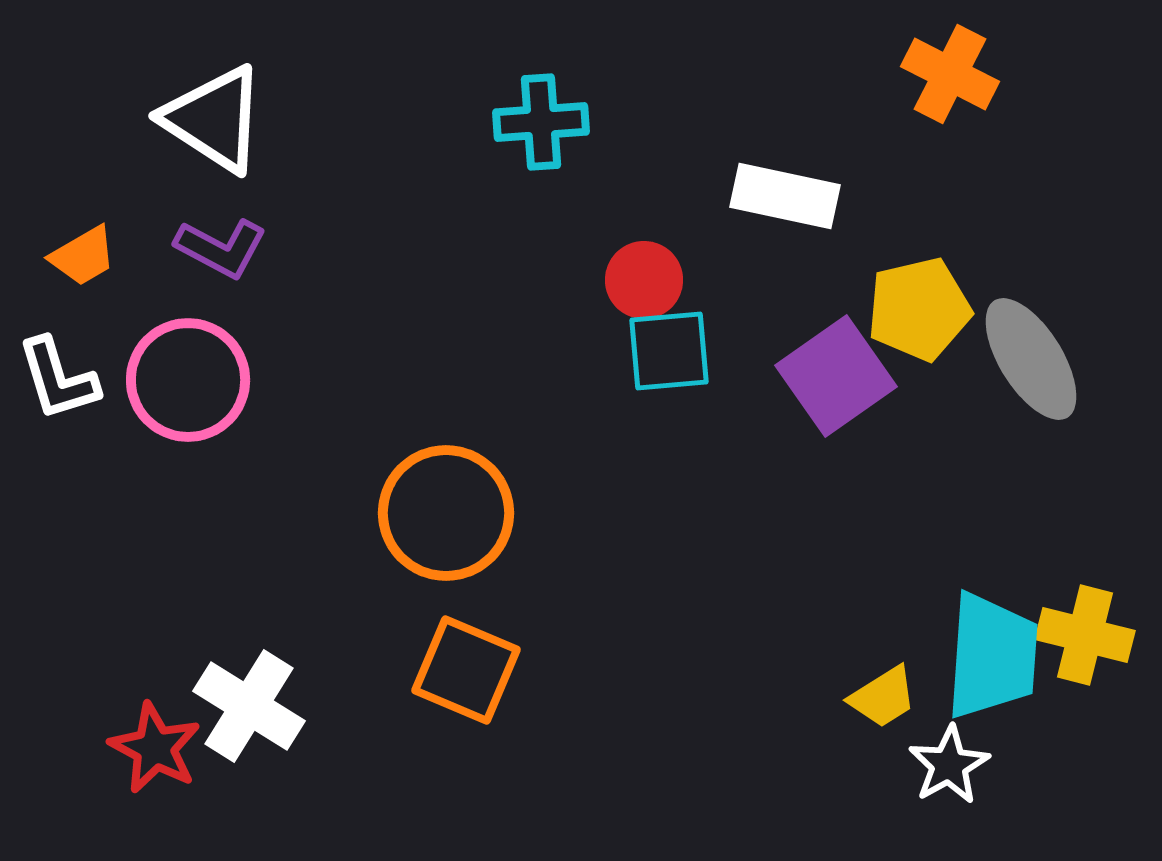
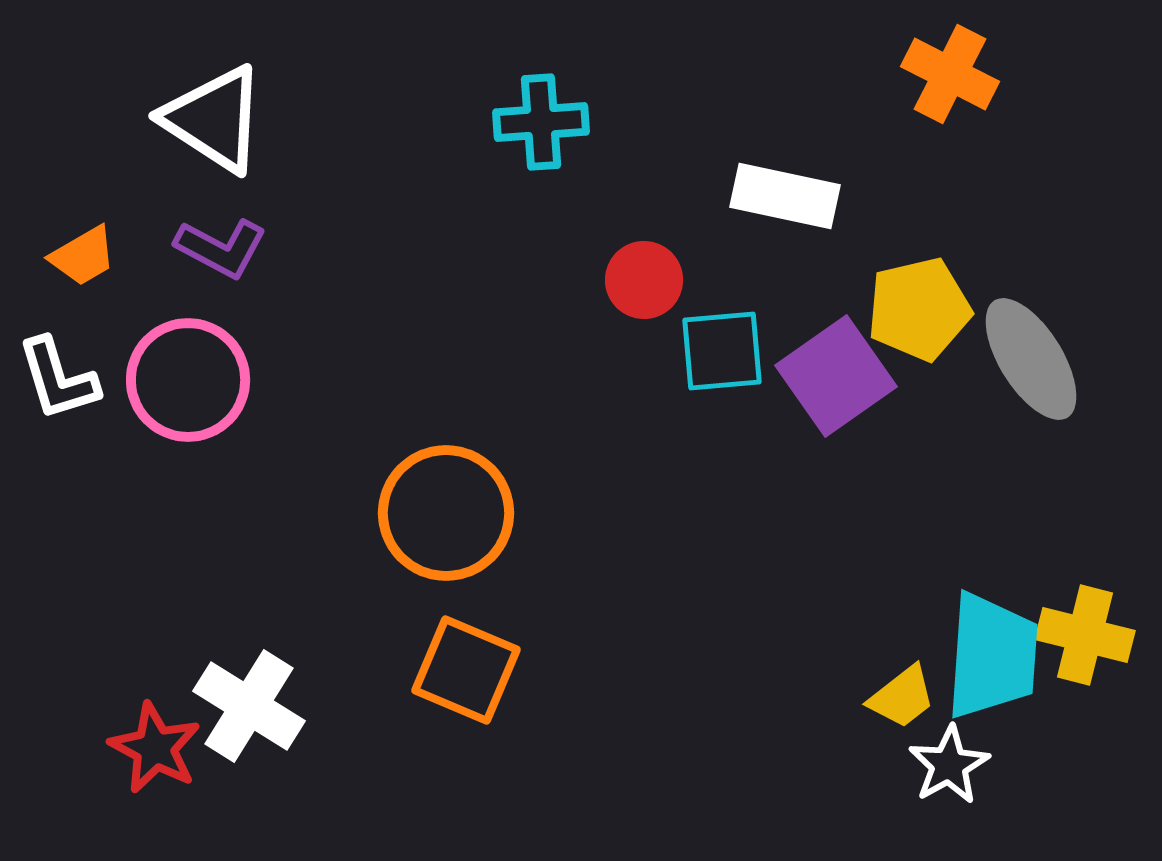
cyan square: moved 53 px right
yellow trapezoid: moved 19 px right; rotated 6 degrees counterclockwise
